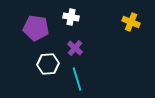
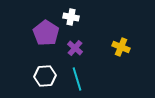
yellow cross: moved 10 px left, 25 px down
purple pentagon: moved 10 px right, 5 px down; rotated 25 degrees clockwise
white hexagon: moved 3 px left, 12 px down
